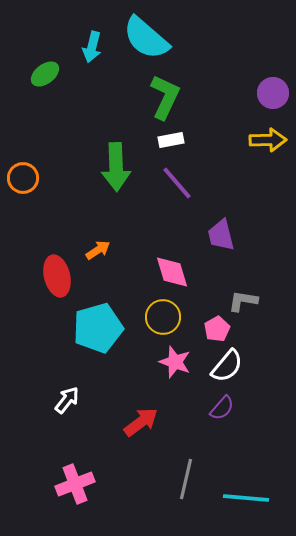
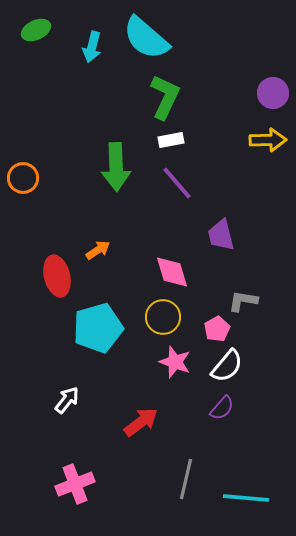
green ellipse: moved 9 px left, 44 px up; rotated 12 degrees clockwise
